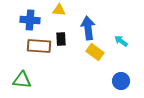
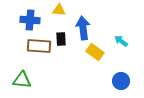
blue arrow: moved 5 px left
